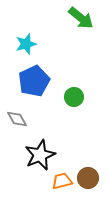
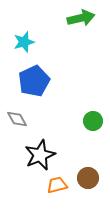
green arrow: rotated 52 degrees counterclockwise
cyan star: moved 2 px left, 2 px up
green circle: moved 19 px right, 24 px down
orange trapezoid: moved 5 px left, 4 px down
